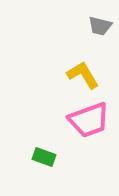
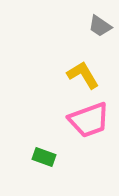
gray trapezoid: rotated 20 degrees clockwise
